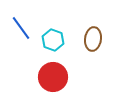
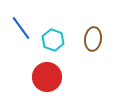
red circle: moved 6 px left
